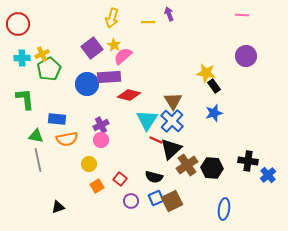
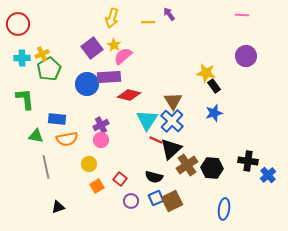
purple arrow at (169, 14): rotated 16 degrees counterclockwise
gray line at (38, 160): moved 8 px right, 7 px down
